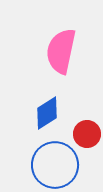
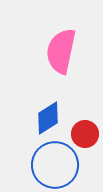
blue diamond: moved 1 px right, 5 px down
red circle: moved 2 px left
